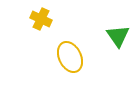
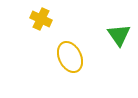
green triangle: moved 1 px right, 1 px up
